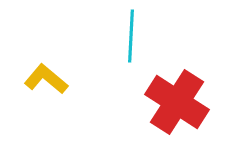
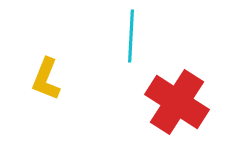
yellow L-shape: rotated 108 degrees counterclockwise
